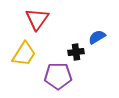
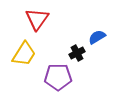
black cross: moved 1 px right, 1 px down; rotated 21 degrees counterclockwise
purple pentagon: moved 1 px down
